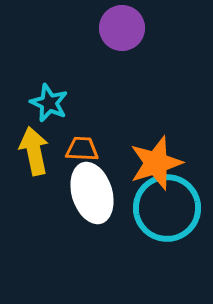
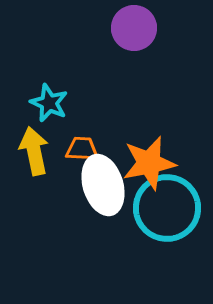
purple circle: moved 12 px right
orange star: moved 7 px left; rotated 6 degrees clockwise
white ellipse: moved 11 px right, 8 px up
